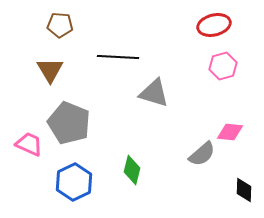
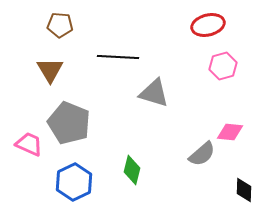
red ellipse: moved 6 px left
